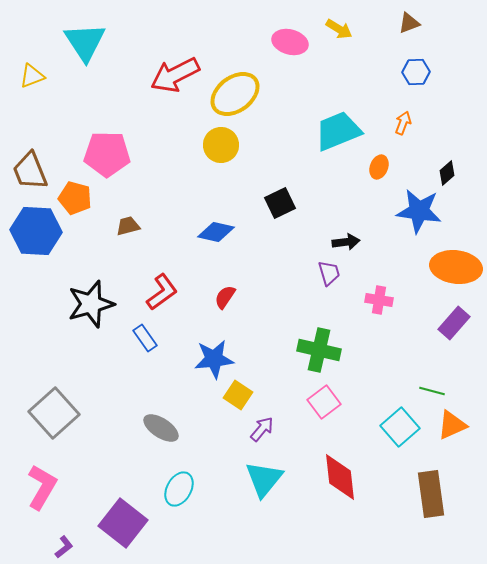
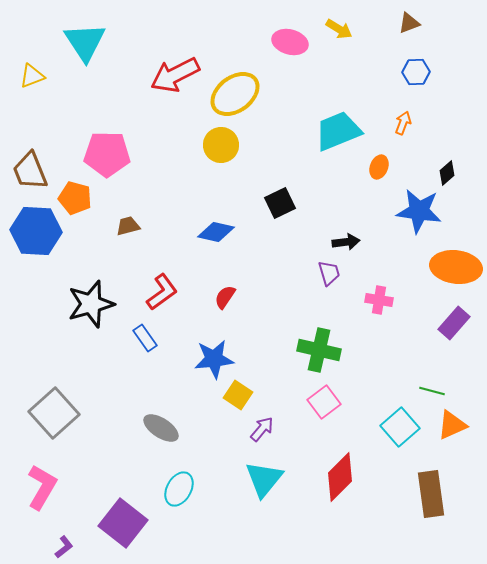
red diamond at (340, 477): rotated 51 degrees clockwise
